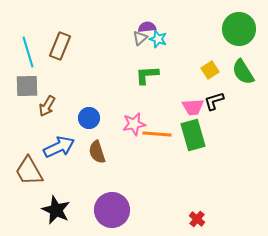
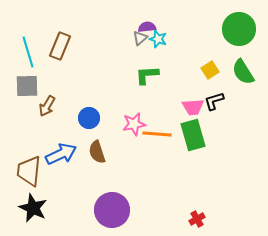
blue arrow: moved 2 px right, 7 px down
brown trapezoid: rotated 36 degrees clockwise
black star: moved 23 px left, 2 px up
red cross: rotated 21 degrees clockwise
